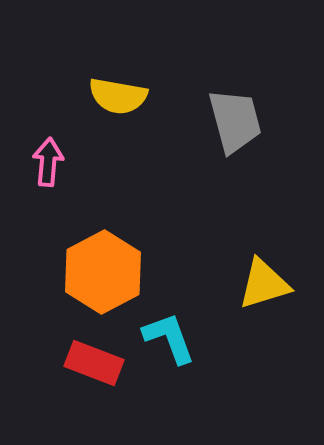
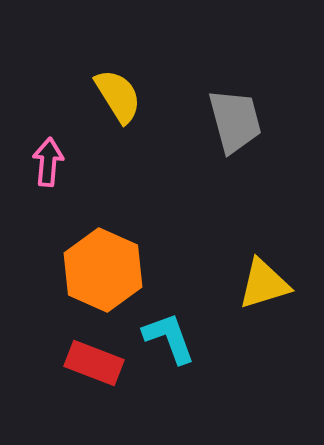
yellow semicircle: rotated 132 degrees counterclockwise
orange hexagon: moved 2 px up; rotated 8 degrees counterclockwise
